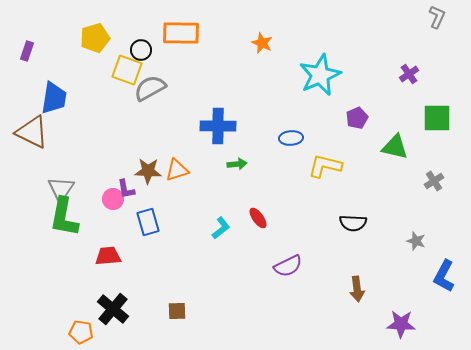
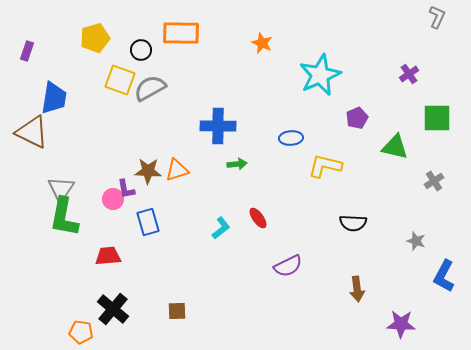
yellow square: moved 7 px left, 10 px down
